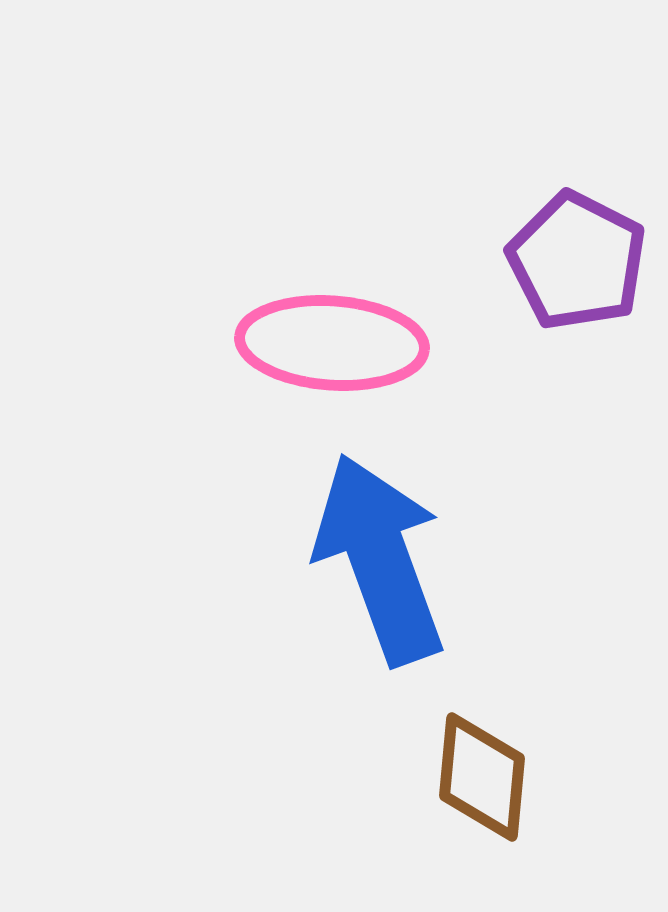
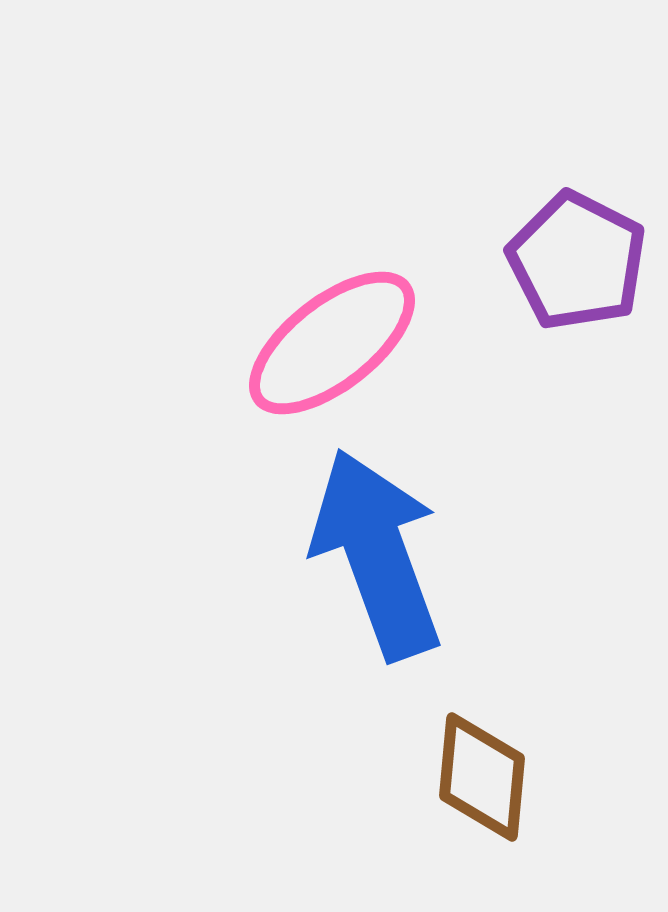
pink ellipse: rotated 42 degrees counterclockwise
blue arrow: moved 3 px left, 5 px up
